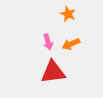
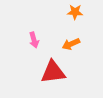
orange star: moved 7 px right, 2 px up; rotated 21 degrees counterclockwise
pink arrow: moved 14 px left, 2 px up
